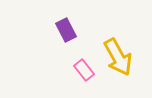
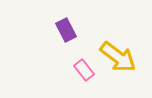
yellow arrow: rotated 24 degrees counterclockwise
